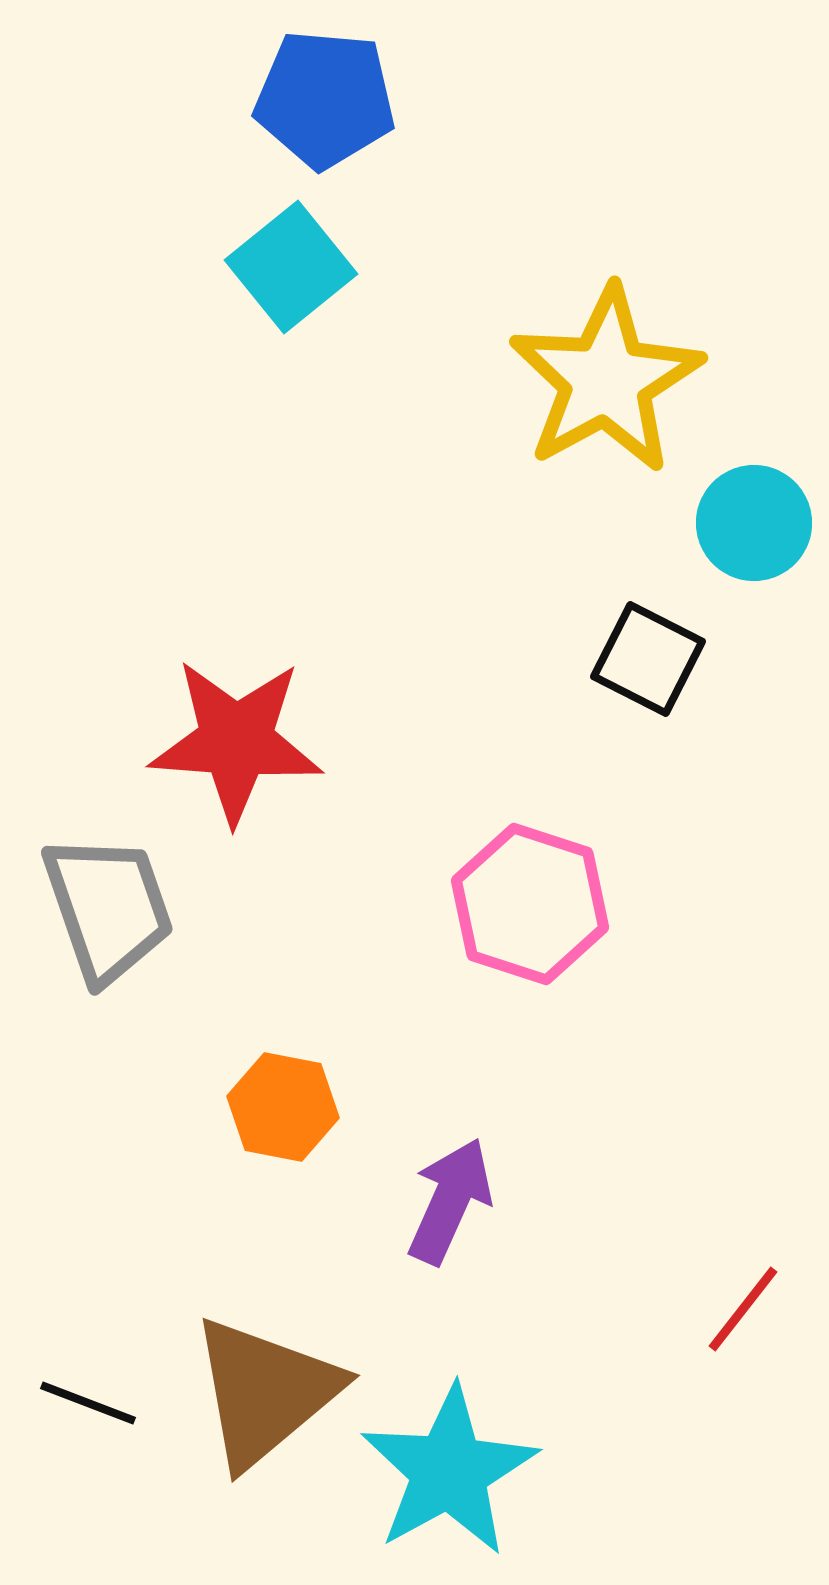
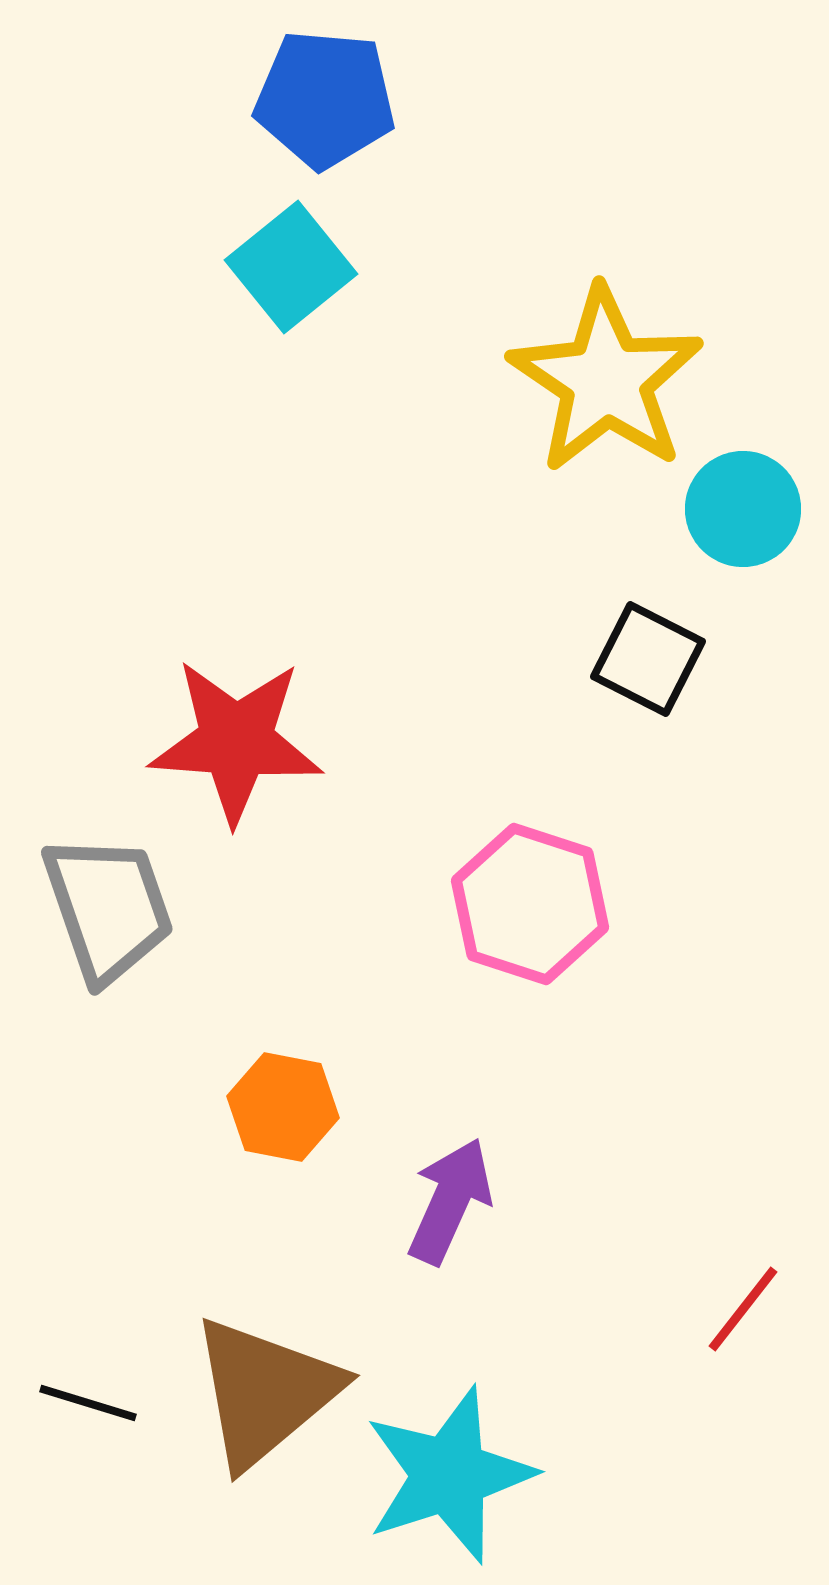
yellow star: rotated 9 degrees counterclockwise
cyan circle: moved 11 px left, 14 px up
black line: rotated 4 degrees counterclockwise
cyan star: moved 4 px down; rotated 11 degrees clockwise
